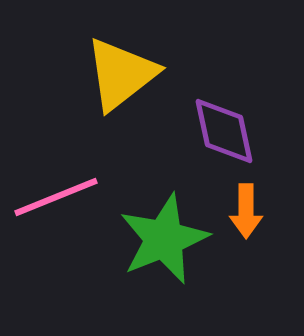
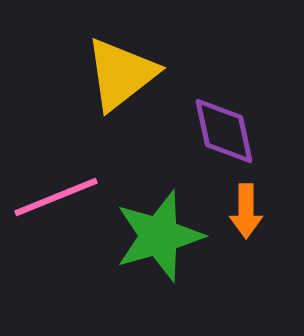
green star: moved 5 px left, 3 px up; rotated 6 degrees clockwise
